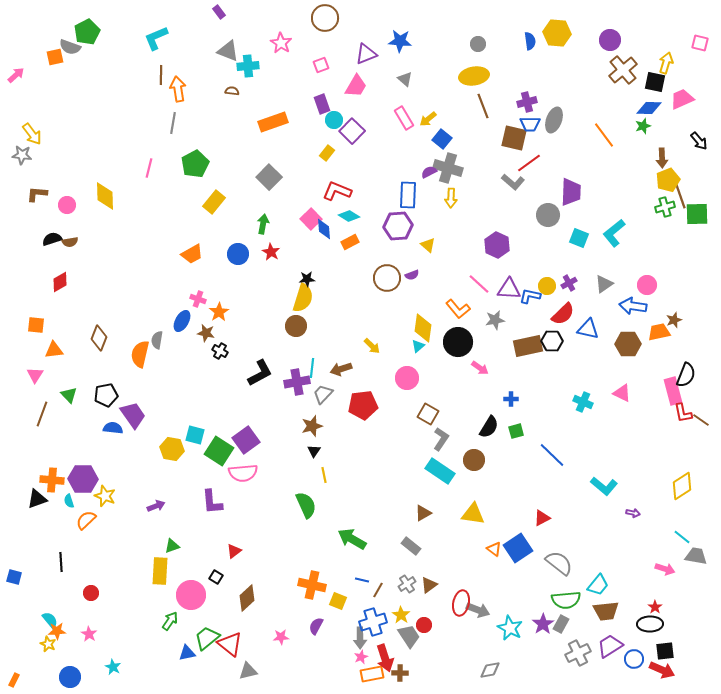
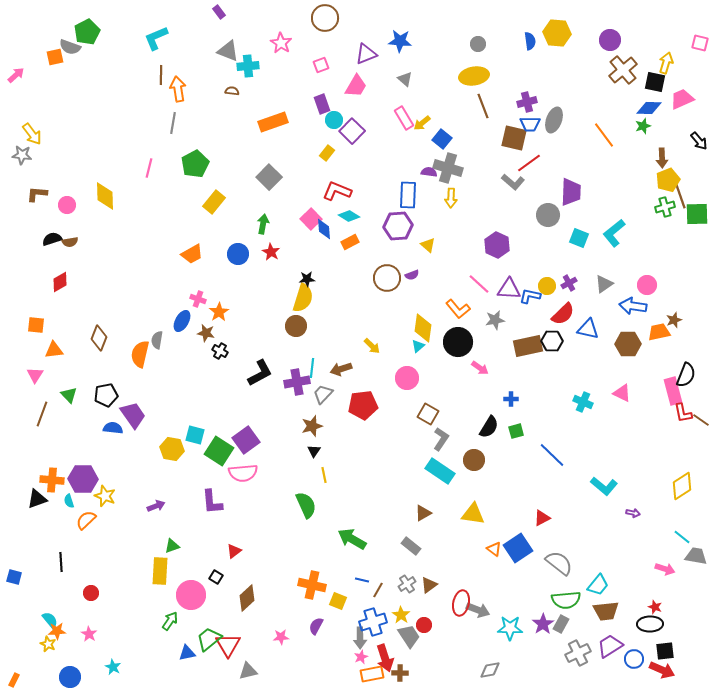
yellow arrow at (428, 119): moved 6 px left, 4 px down
purple semicircle at (429, 172): rotated 35 degrees clockwise
red star at (655, 607): rotated 16 degrees counterclockwise
cyan star at (510, 628): rotated 25 degrees counterclockwise
green trapezoid at (207, 638): moved 2 px right, 1 px down
red triangle at (230, 644): moved 2 px left, 1 px down; rotated 20 degrees clockwise
